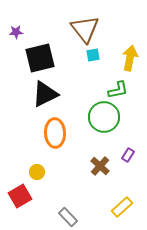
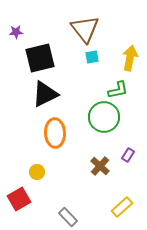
cyan square: moved 1 px left, 2 px down
red square: moved 1 px left, 3 px down
